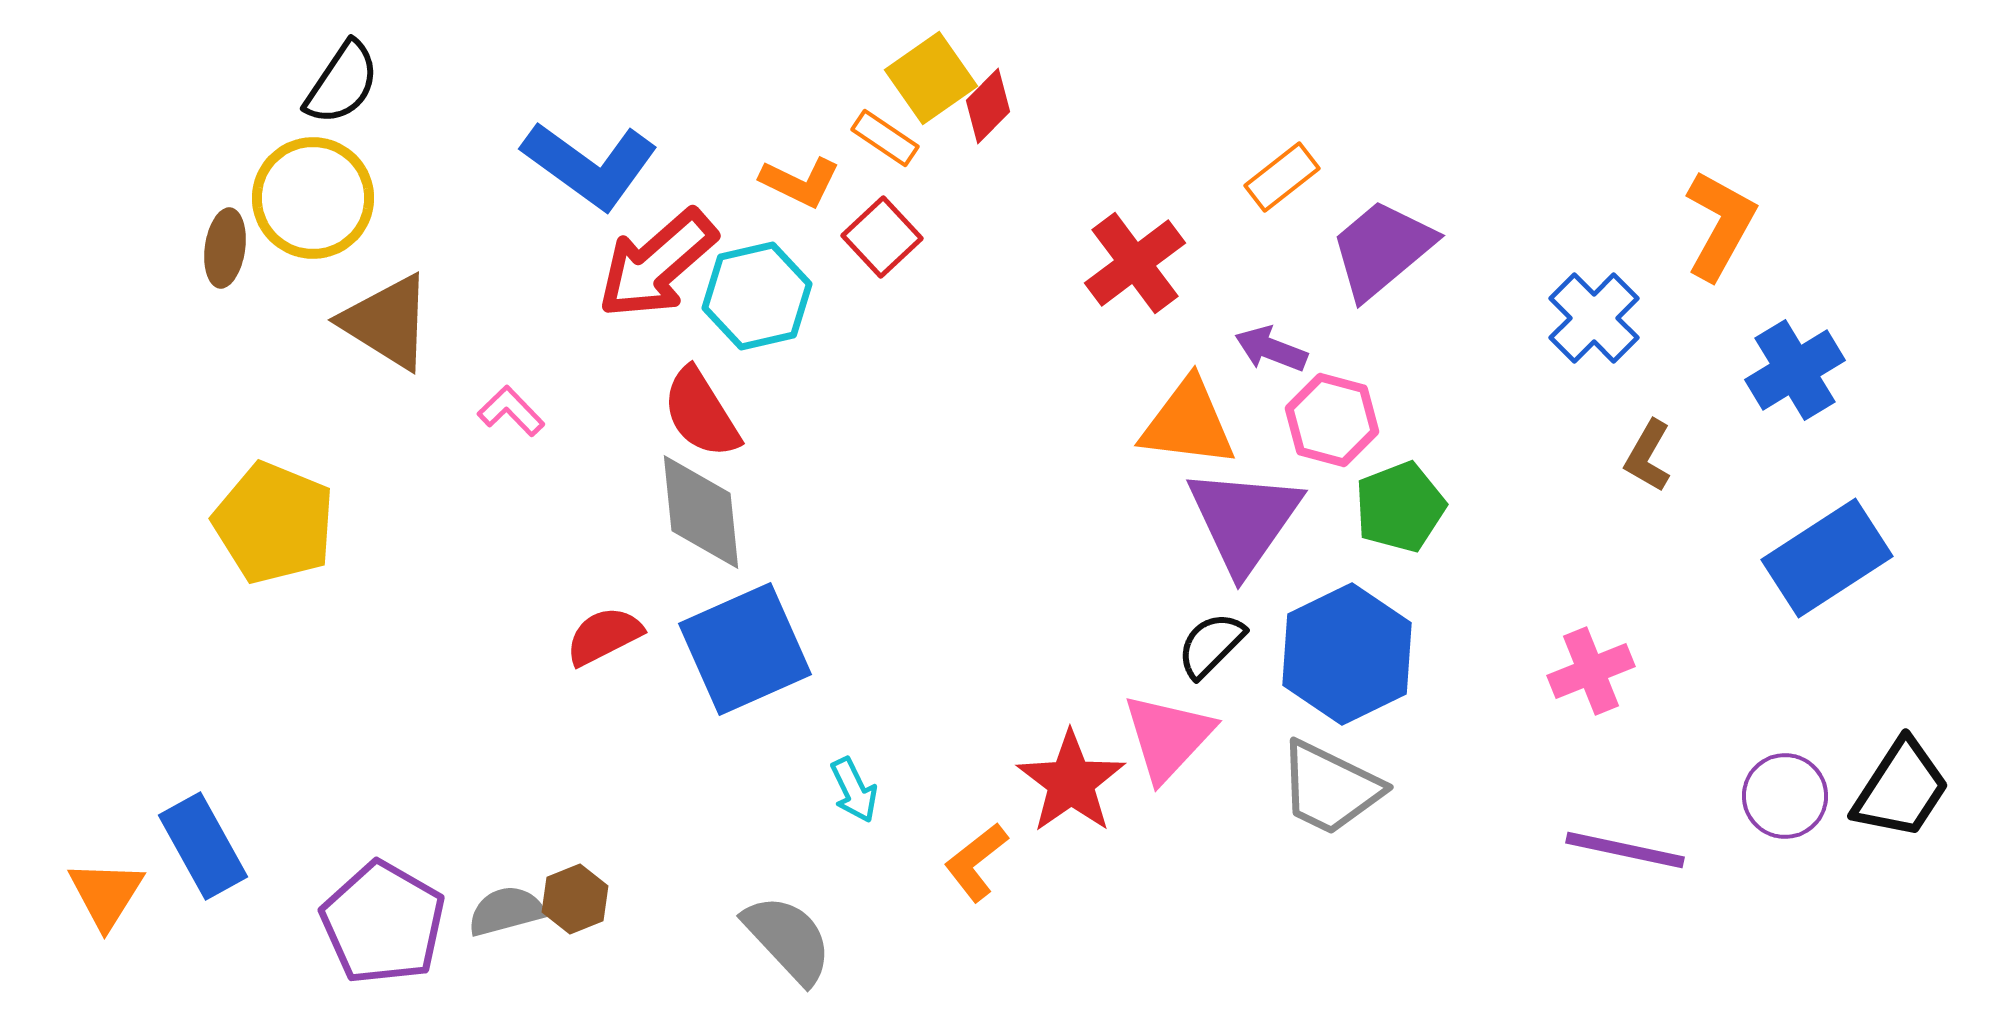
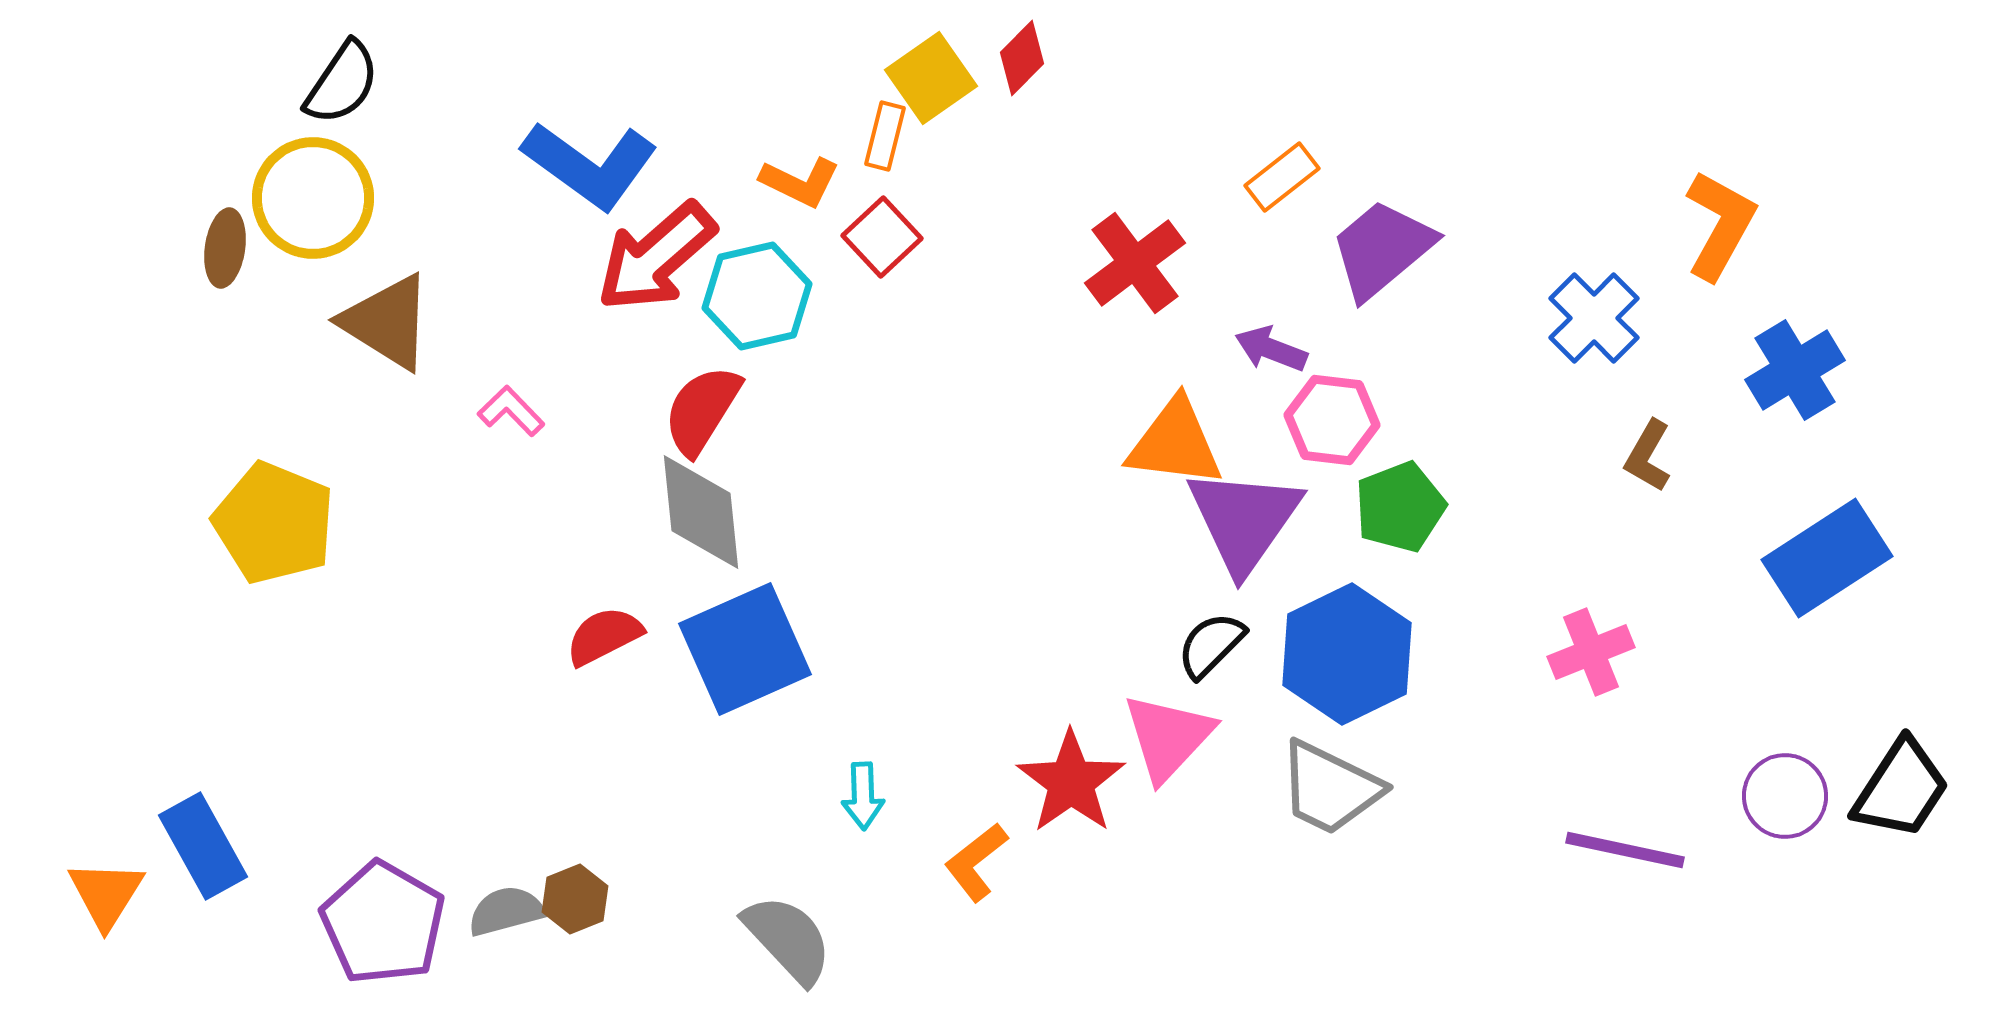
red diamond at (988, 106): moved 34 px right, 48 px up
orange rectangle at (885, 138): moved 2 px up; rotated 70 degrees clockwise
red arrow at (657, 264): moved 1 px left, 7 px up
red semicircle at (701, 413): moved 1 px right, 3 px up; rotated 64 degrees clockwise
pink hexagon at (1332, 420): rotated 8 degrees counterclockwise
orange triangle at (1188, 423): moved 13 px left, 20 px down
pink cross at (1591, 671): moved 19 px up
cyan arrow at (854, 790): moved 9 px right, 6 px down; rotated 24 degrees clockwise
